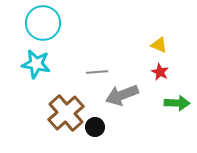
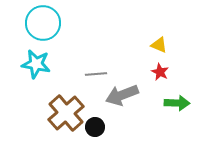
gray line: moved 1 px left, 2 px down
